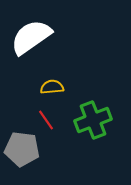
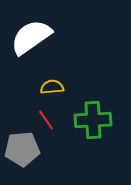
green cross: rotated 18 degrees clockwise
gray pentagon: rotated 12 degrees counterclockwise
